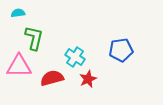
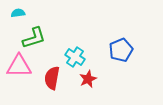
green L-shape: rotated 60 degrees clockwise
blue pentagon: rotated 15 degrees counterclockwise
red semicircle: rotated 65 degrees counterclockwise
